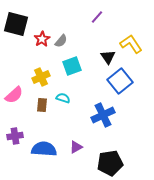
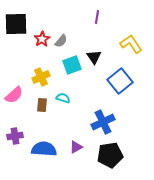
purple line: rotated 32 degrees counterclockwise
black square: rotated 15 degrees counterclockwise
black triangle: moved 14 px left
cyan square: moved 1 px up
blue cross: moved 7 px down
black pentagon: moved 8 px up
